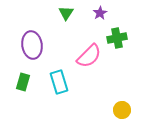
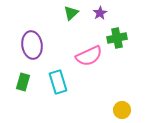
green triangle: moved 5 px right; rotated 14 degrees clockwise
pink semicircle: rotated 20 degrees clockwise
cyan rectangle: moved 1 px left
